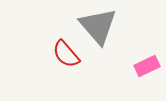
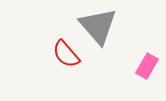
pink rectangle: rotated 35 degrees counterclockwise
